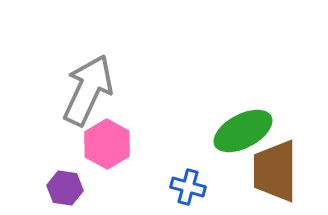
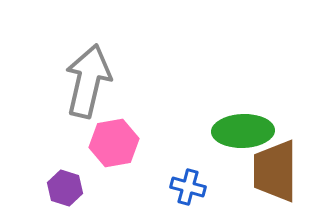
gray arrow: moved 9 px up; rotated 12 degrees counterclockwise
green ellipse: rotated 26 degrees clockwise
pink hexagon: moved 7 px right, 1 px up; rotated 21 degrees clockwise
purple hexagon: rotated 8 degrees clockwise
